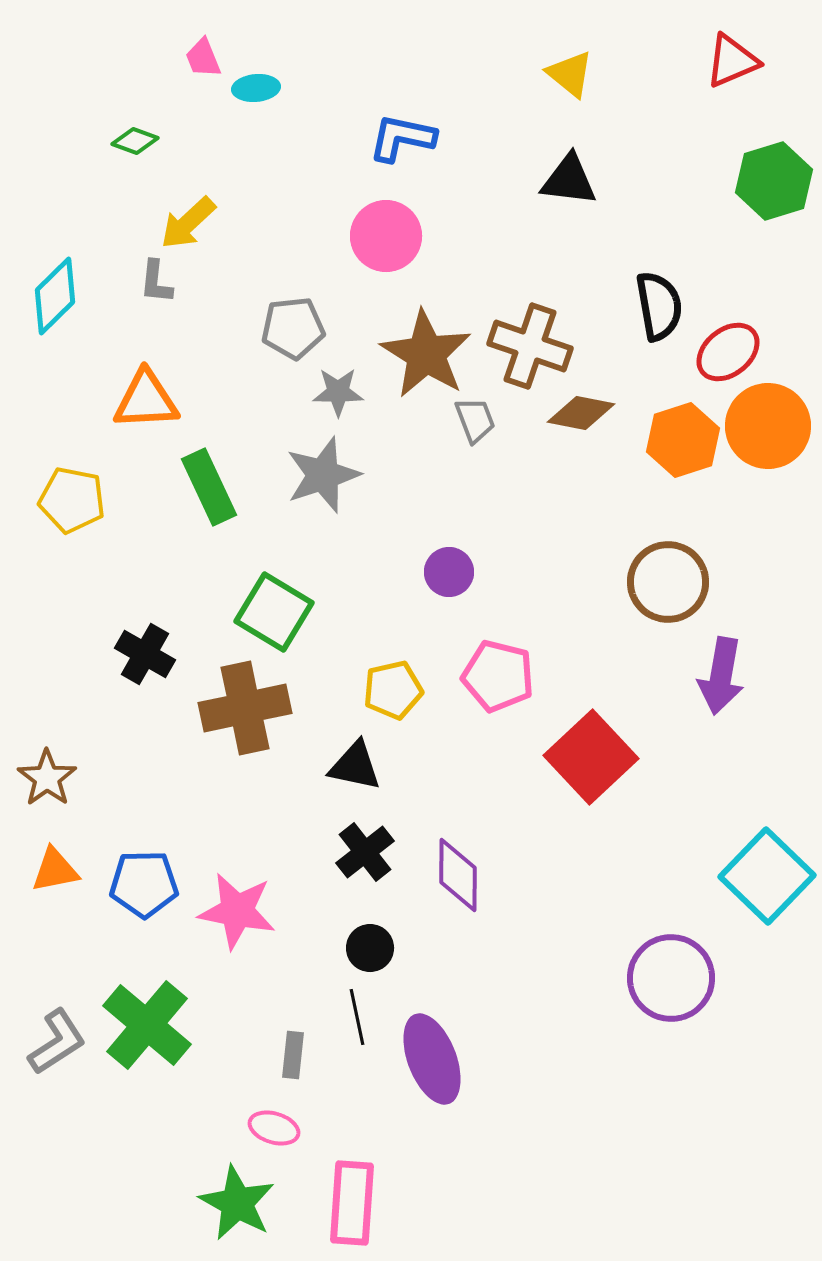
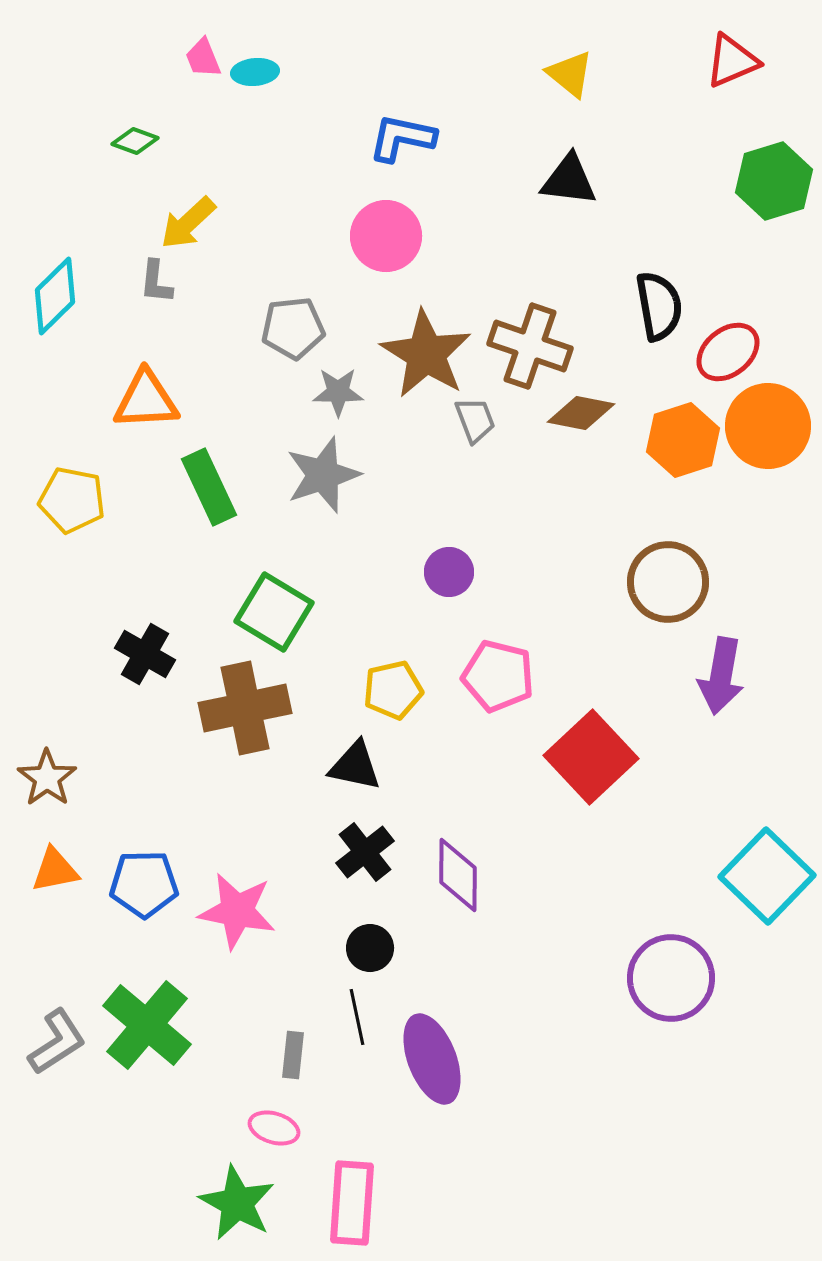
cyan ellipse at (256, 88): moved 1 px left, 16 px up
